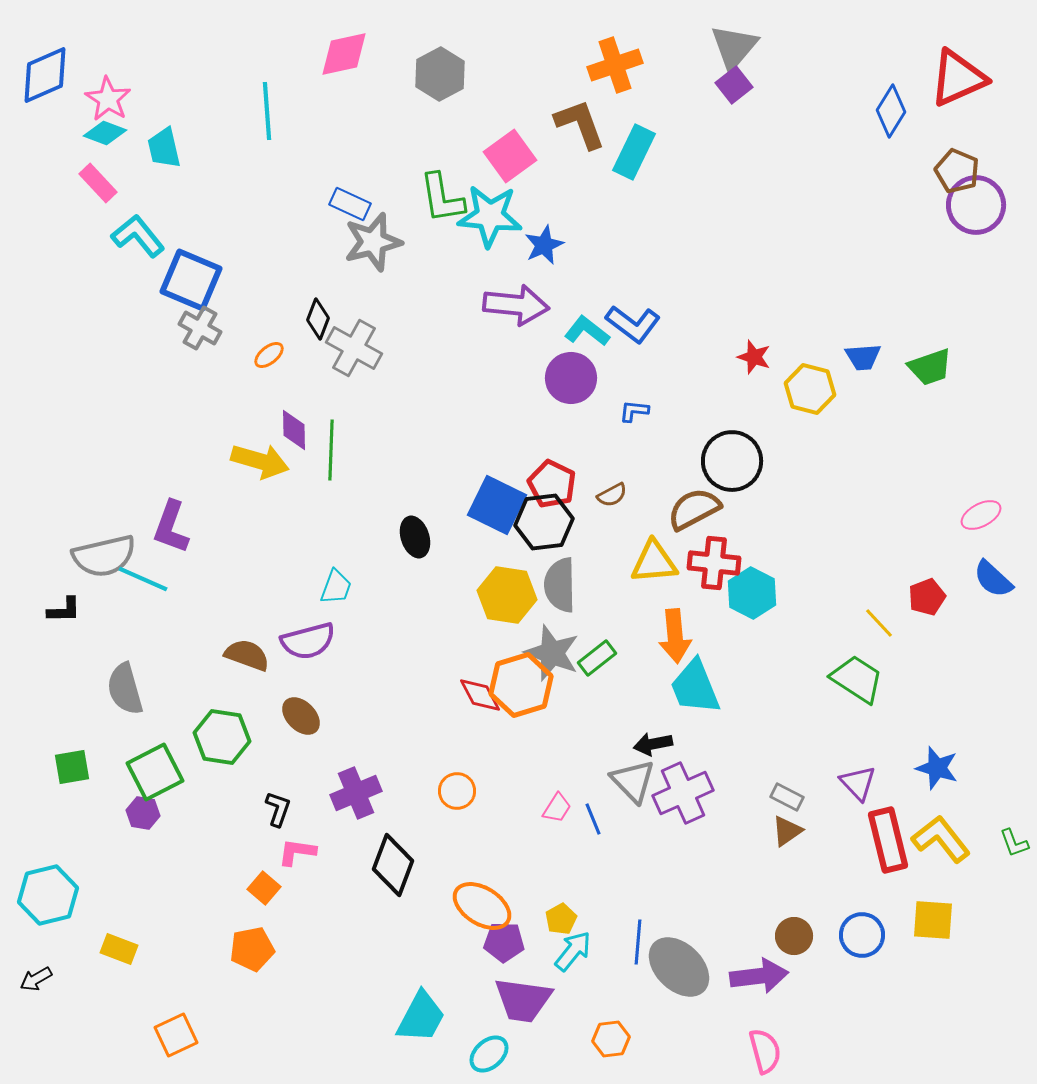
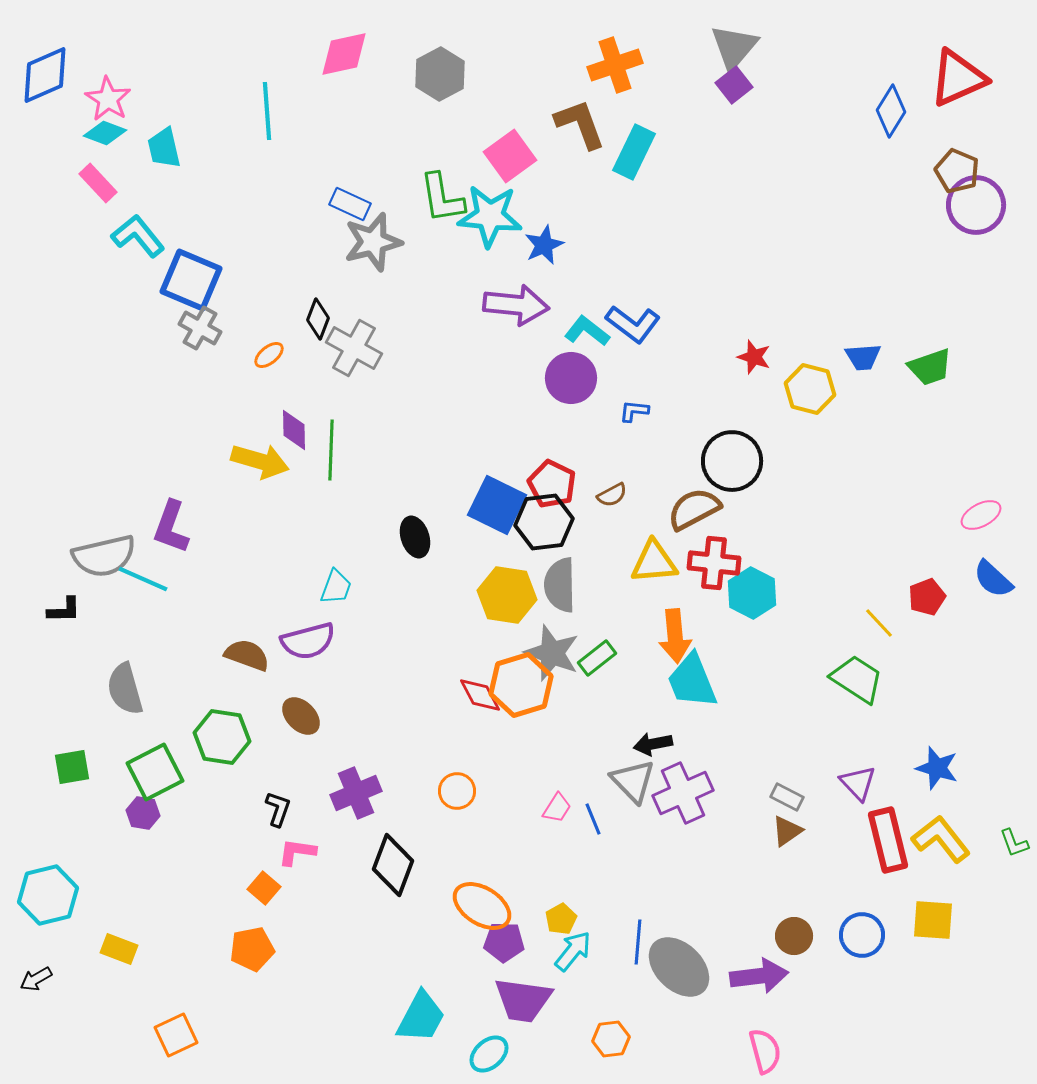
cyan trapezoid at (695, 687): moved 3 px left, 6 px up
